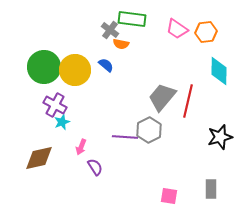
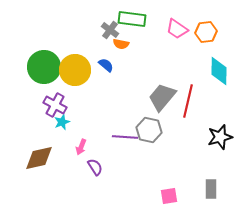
gray hexagon: rotated 20 degrees counterclockwise
pink square: rotated 18 degrees counterclockwise
